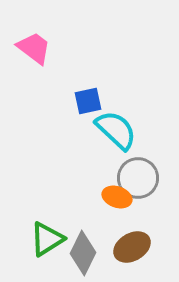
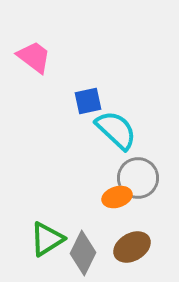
pink trapezoid: moved 9 px down
orange ellipse: rotated 36 degrees counterclockwise
